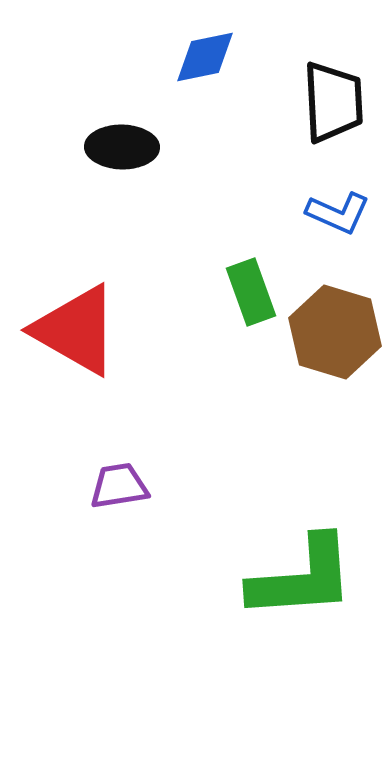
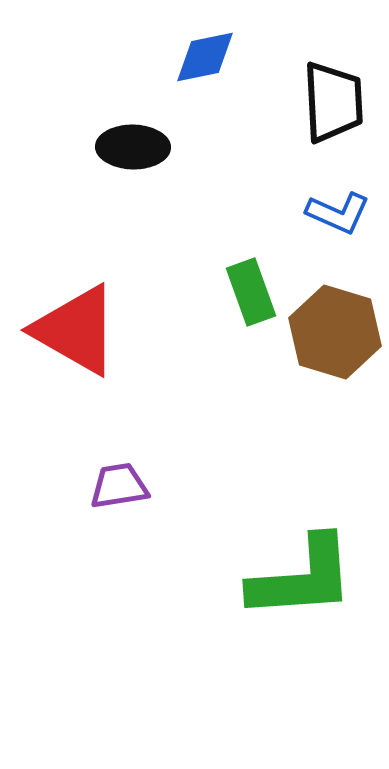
black ellipse: moved 11 px right
